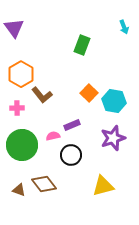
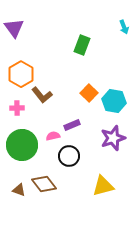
black circle: moved 2 px left, 1 px down
